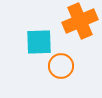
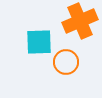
orange circle: moved 5 px right, 4 px up
